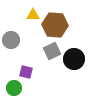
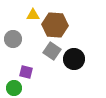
gray circle: moved 2 px right, 1 px up
gray square: rotated 30 degrees counterclockwise
